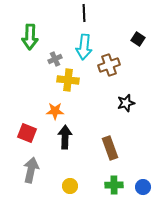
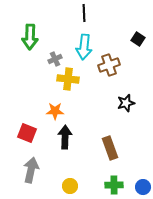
yellow cross: moved 1 px up
